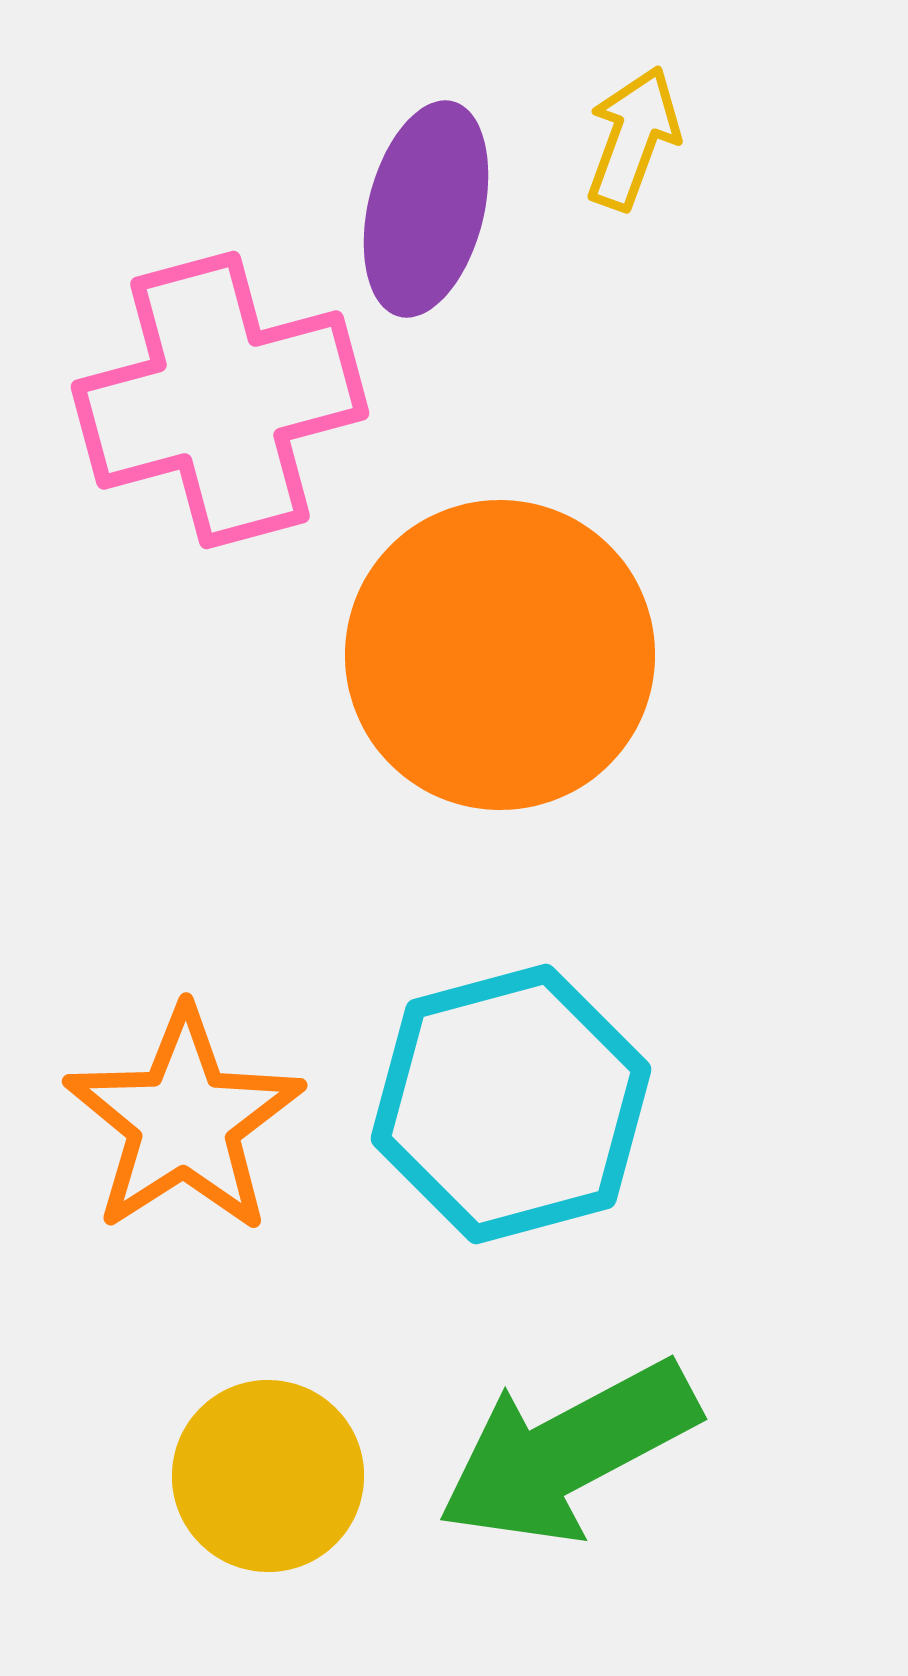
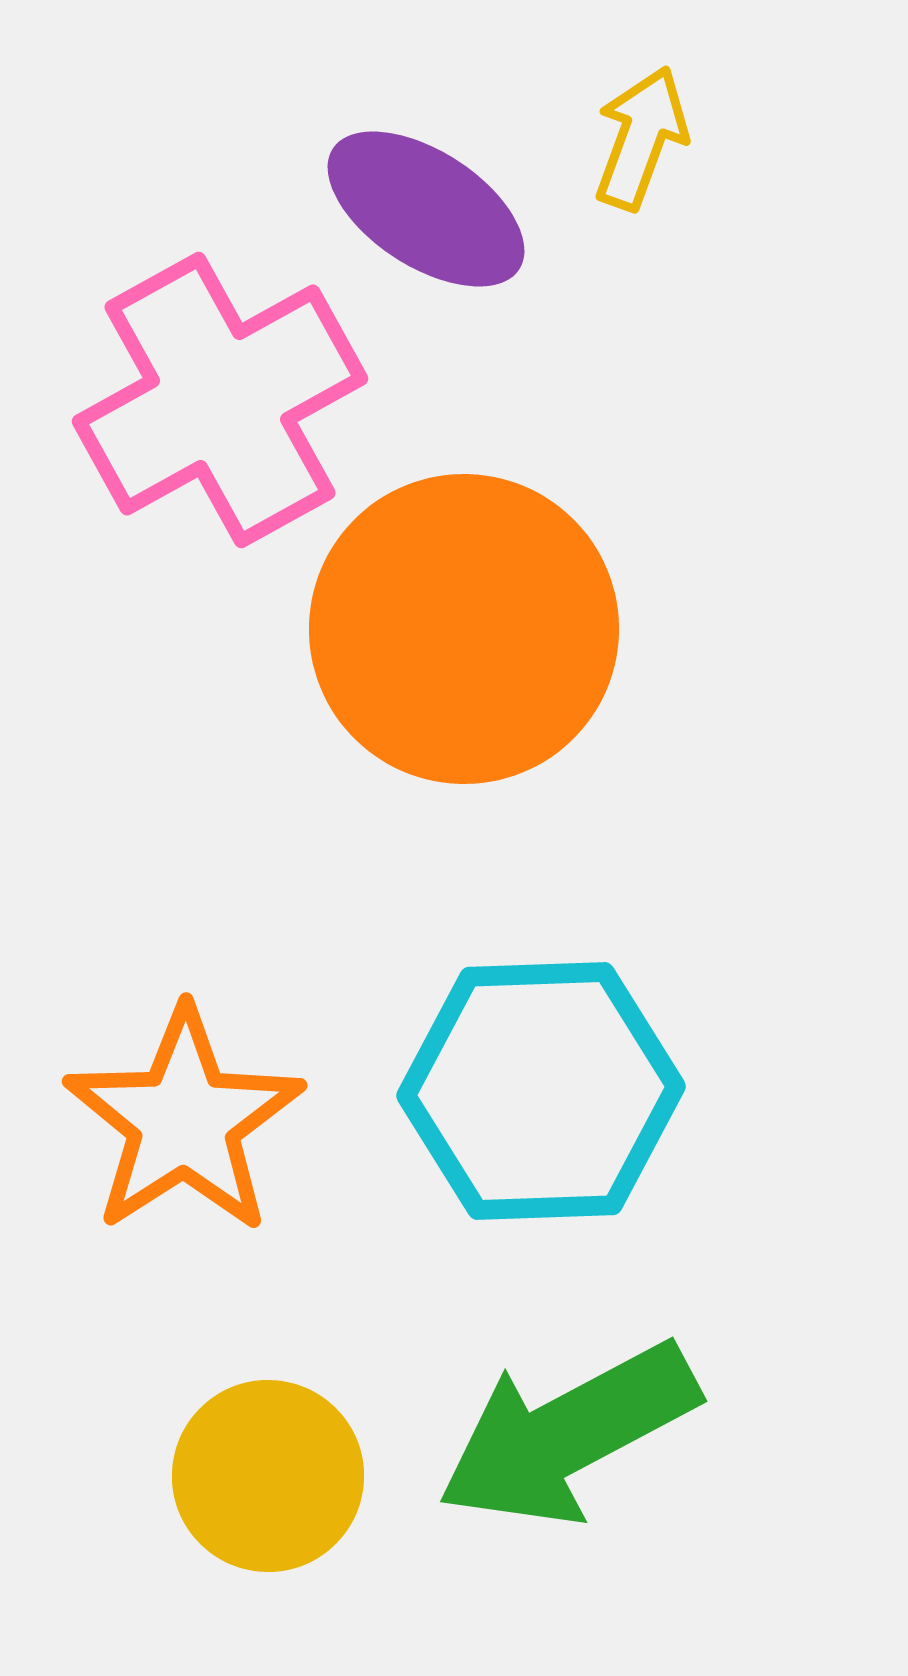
yellow arrow: moved 8 px right
purple ellipse: rotated 71 degrees counterclockwise
pink cross: rotated 14 degrees counterclockwise
orange circle: moved 36 px left, 26 px up
cyan hexagon: moved 30 px right, 13 px up; rotated 13 degrees clockwise
green arrow: moved 18 px up
